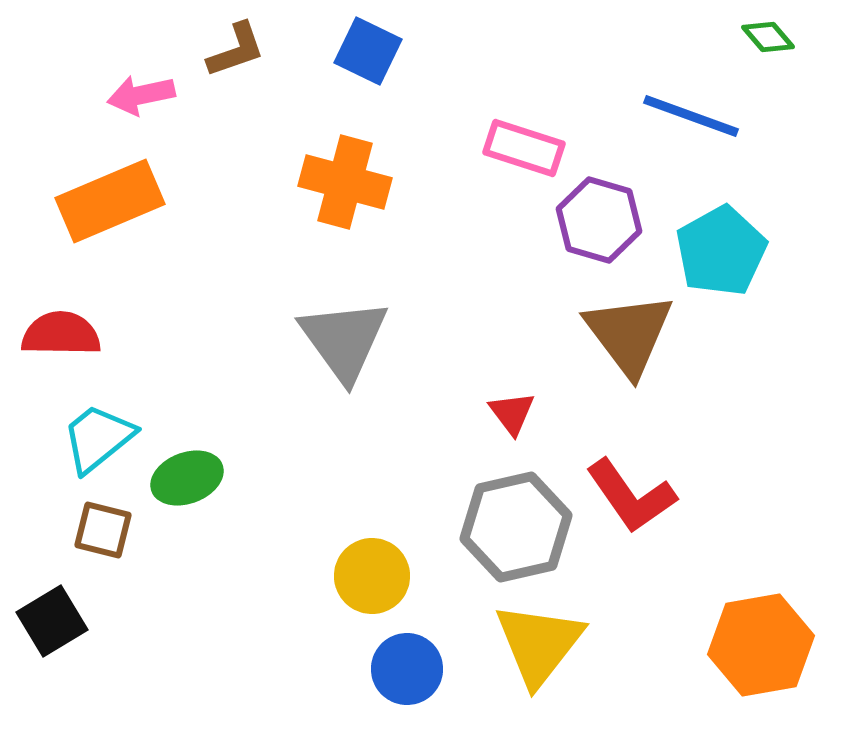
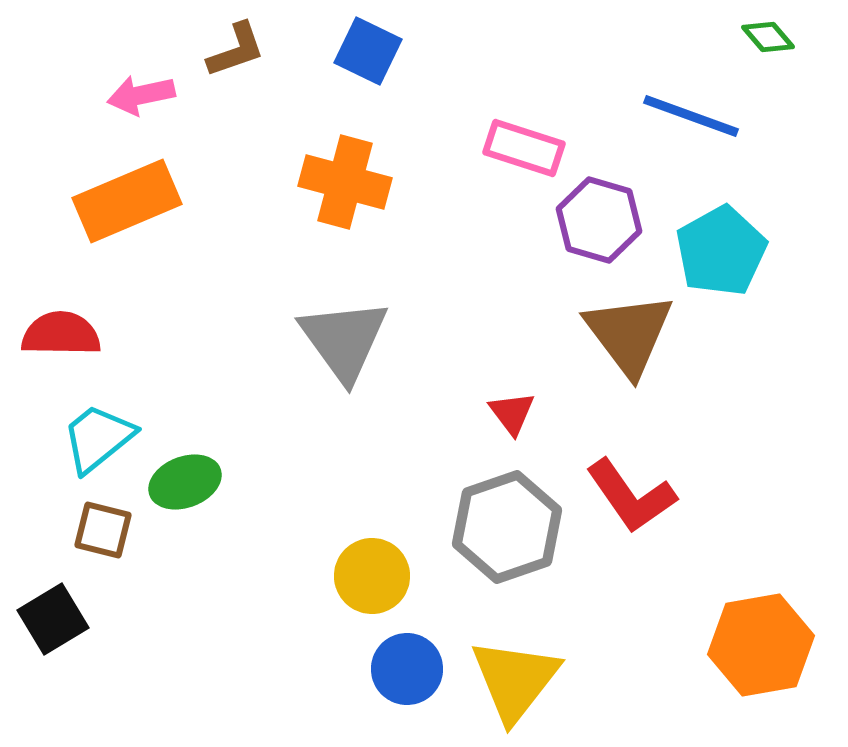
orange rectangle: moved 17 px right
green ellipse: moved 2 px left, 4 px down
gray hexagon: moved 9 px left; rotated 6 degrees counterclockwise
black square: moved 1 px right, 2 px up
yellow triangle: moved 24 px left, 36 px down
